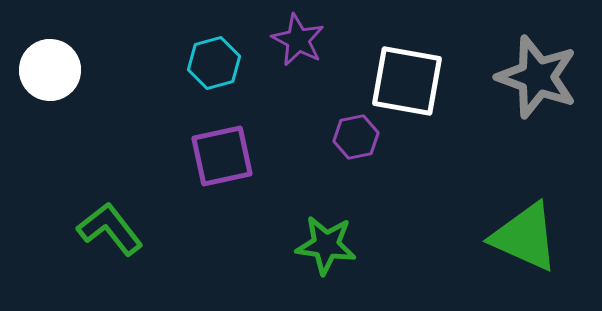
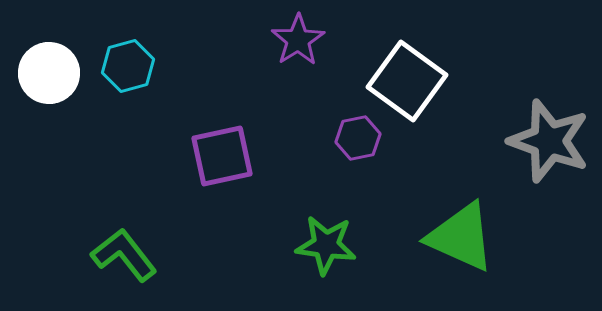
purple star: rotated 12 degrees clockwise
cyan hexagon: moved 86 px left, 3 px down
white circle: moved 1 px left, 3 px down
gray star: moved 12 px right, 64 px down
white square: rotated 26 degrees clockwise
purple hexagon: moved 2 px right, 1 px down
green L-shape: moved 14 px right, 26 px down
green triangle: moved 64 px left
